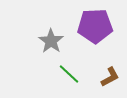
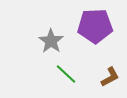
green line: moved 3 px left
